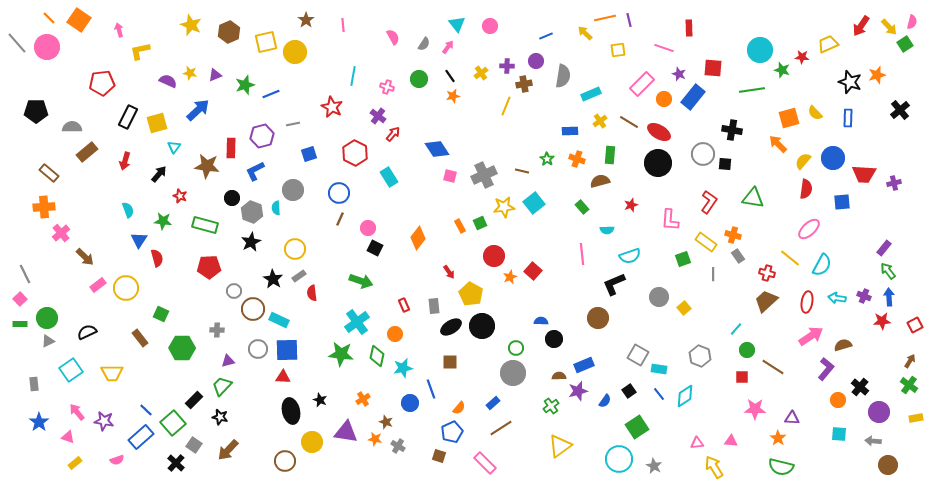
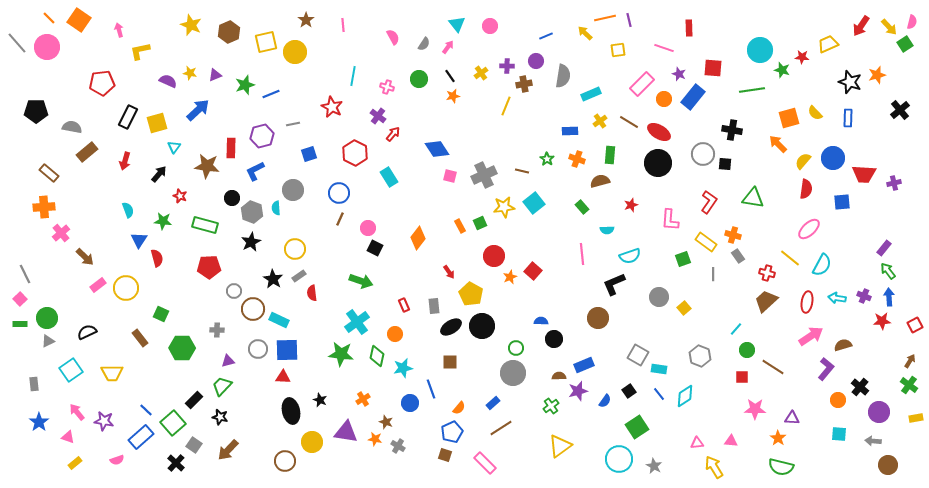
gray semicircle at (72, 127): rotated 12 degrees clockwise
brown square at (439, 456): moved 6 px right, 1 px up
